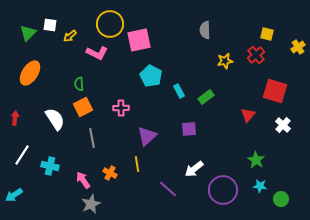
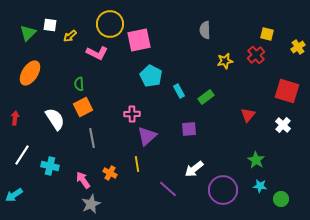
red square: moved 12 px right
pink cross: moved 11 px right, 6 px down
